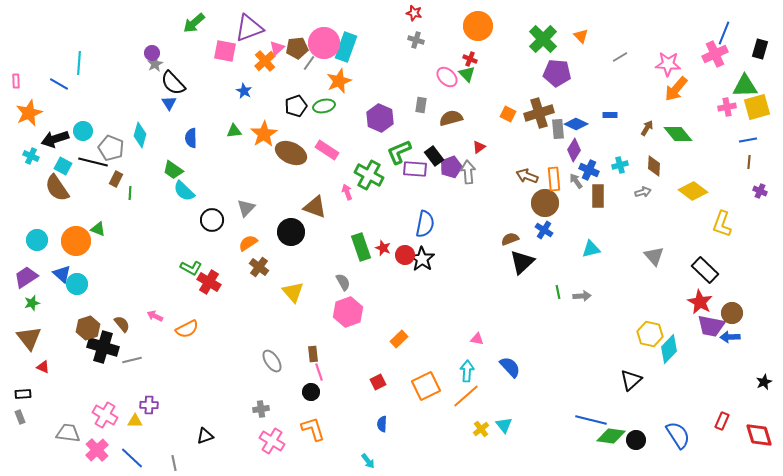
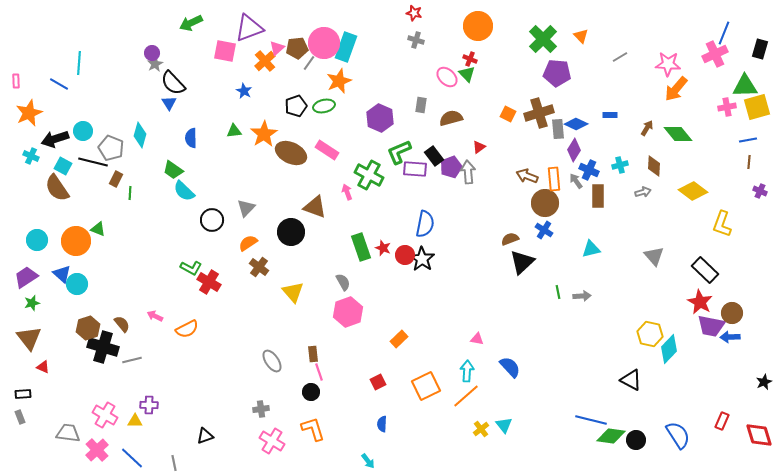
green arrow at (194, 23): moved 3 px left; rotated 15 degrees clockwise
black triangle at (631, 380): rotated 50 degrees counterclockwise
